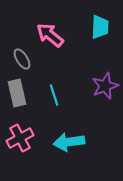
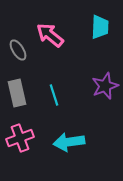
gray ellipse: moved 4 px left, 9 px up
pink cross: rotated 8 degrees clockwise
